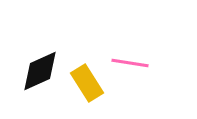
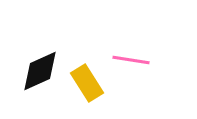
pink line: moved 1 px right, 3 px up
